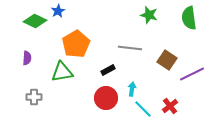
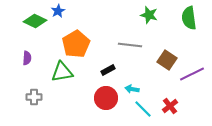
gray line: moved 3 px up
cyan arrow: rotated 88 degrees counterclockwise
